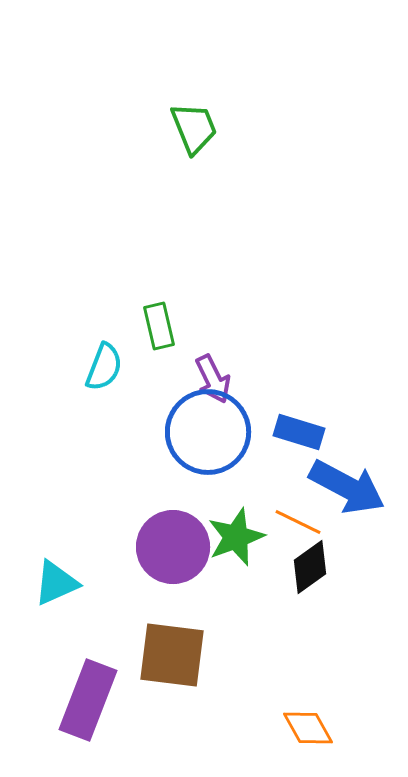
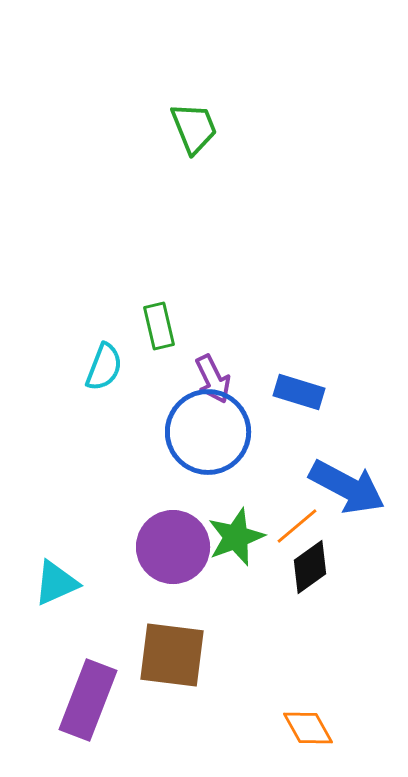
blue rectangle: moved 40 px up
orange line: moved 1 px left, 4 px down; rotated 66 degrees counterclockwise
